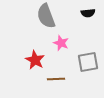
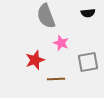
red star: rotated 24 degrees clockwise
